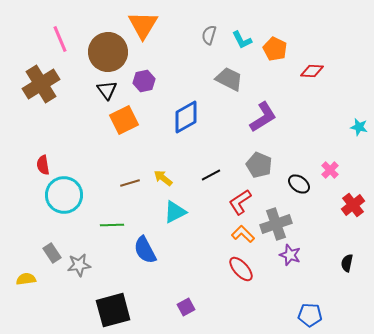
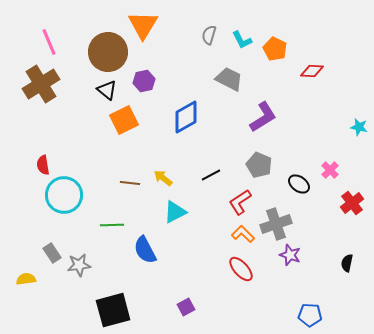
pink line: moved 11 px left, 3 px down
black triangle: rotated 15 degrees counterclockwise
brown line: rotated 24 degrees clockwise
red cross: moved 1 px left, 2 px up
